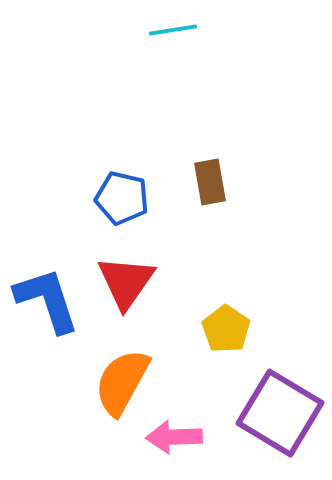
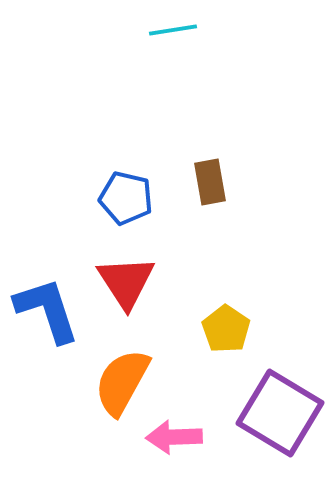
blue pentagon: moved 4 px right
red triangle: rotated 8 degrees counterclockwise
blue L-shape: moved 10 px down
